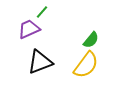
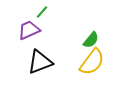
purple trapezoid: moved 1 px down
yellow semicircle: moved 6 px right, 3 px up
